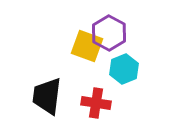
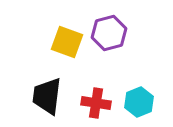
purple hexagon: rotated 16 degrees clockwise
yellow square: moved 20 px left, 4 px up
cyan hexagon: moved 15 px right, 33 px down
